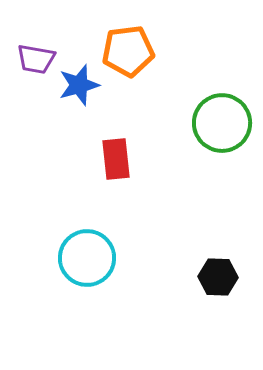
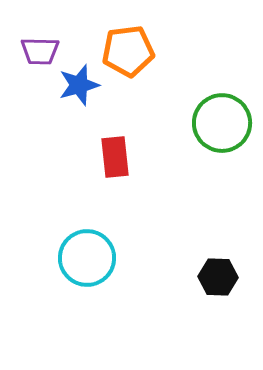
purple trapezoid: moved 4 px right, 8 px up; rotated 9 degrees counterclockwise
red rectangle: moved 1 px left, 2 px up
